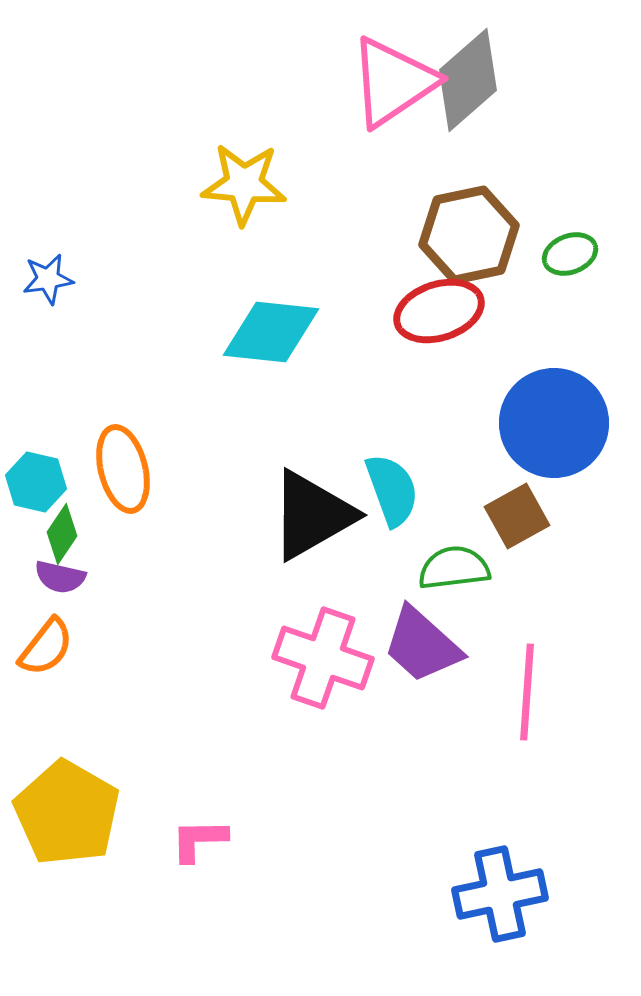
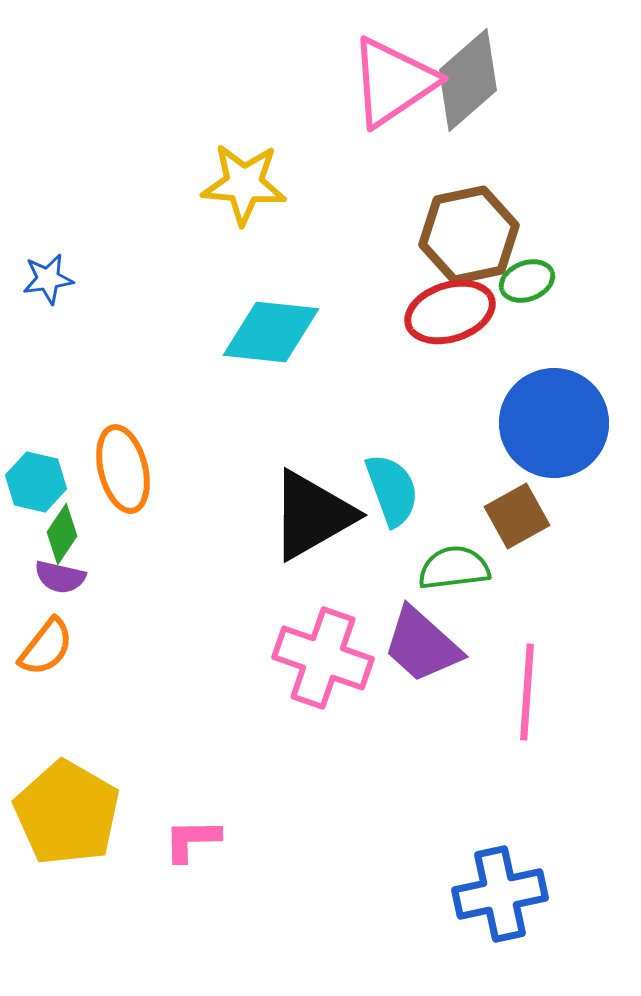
green ellipse: moved 43 px left, 27 px down
red ellipse: moved 11 px right, 1 px down
pink L-shape: moved 7 px left
